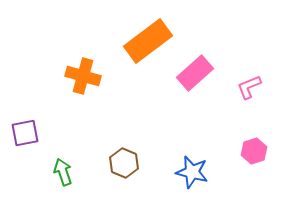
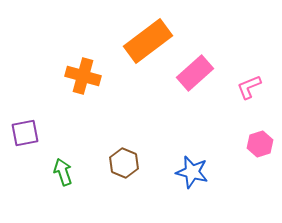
pink hexagon: moved 6 px right, 7 px up
